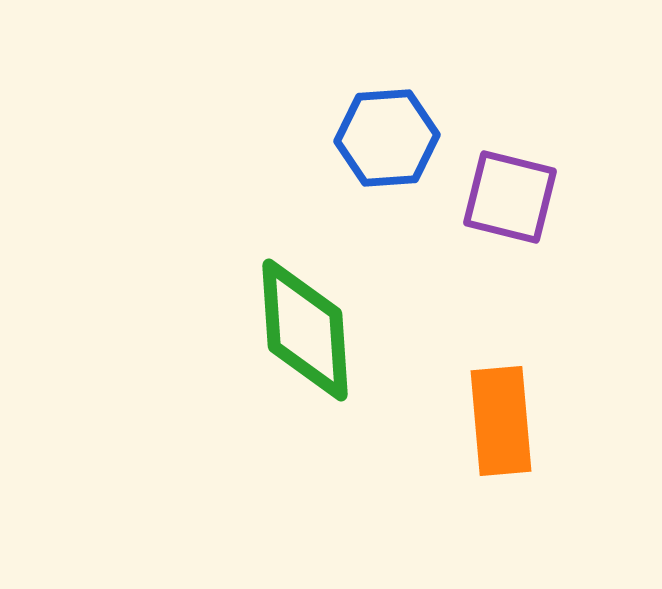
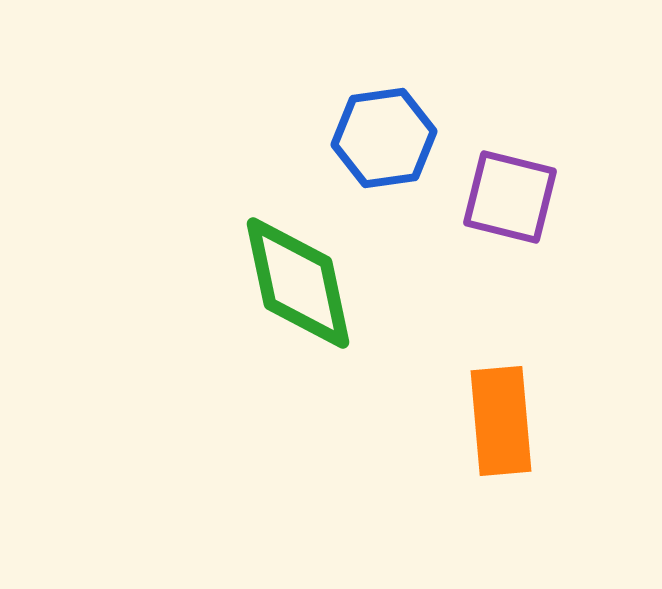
blue hexagon: moved 3 px left; rotated 4 degrees counterclockwise
green diamond: moved 7 px left, 47 px up; rotated 8 degrees counterclockwise
